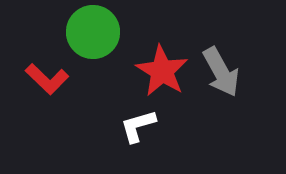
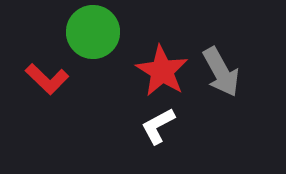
white L-shape: moved 20 px right; rotated 12 degrees counterclockwise
